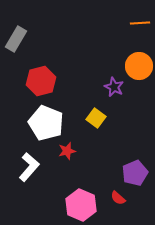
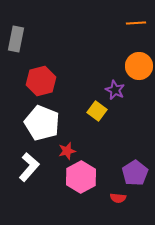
orange line: moved 4 px left
gray rectangle: rotated 20 degrees counterclockwise
purple star: moved 1 px right, 3 px down
yellow square: moved 1 px right, 7 px up
white pentagon: moved 4 px left
purple pentagon: rotated 10 degrees counterclockwise
red semicircle: rotated 35 degrees counterclockwise
pink hexagon: moved 28 px up; rotated 8 degrees clockwise
